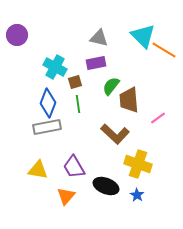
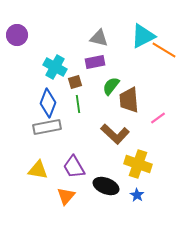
cyan triangle: rotated 48 degrees clockwise
purple rectangle: moved 1 px left, 1 px up
